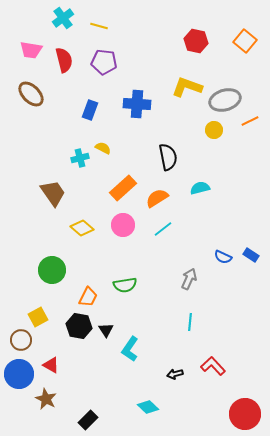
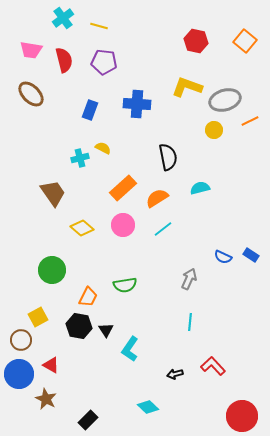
red circle at (245, 414): moved 3 px left, 2 px down
